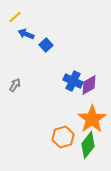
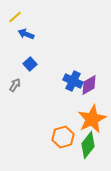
blue square: moved 16 px left, 19 px down
orange star: rotated 8 degrees clockwise
